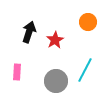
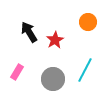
black arrow: rotated 50 degrees counterclockwise
pink rectangle: rotated 28 degrees clockwise
gray circle: moved 3 px left, 2 px up
